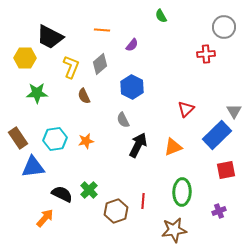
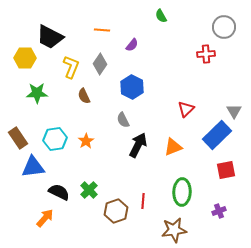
gray diamond: rotated 15 degrees counterclockwise
orange star: rotated 21 degrees counterclockwise
black semicircle: moved 3 px left, 2 px up
